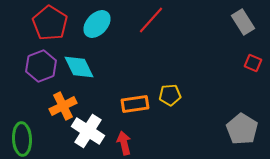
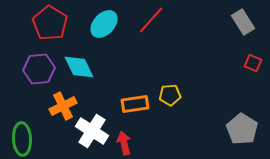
cyan ellipse: moved 7 px right
purple hexagon: moved 2 px left, 3 px down; rotated 16 degrees clockwise
white cross: moved 4 px right
